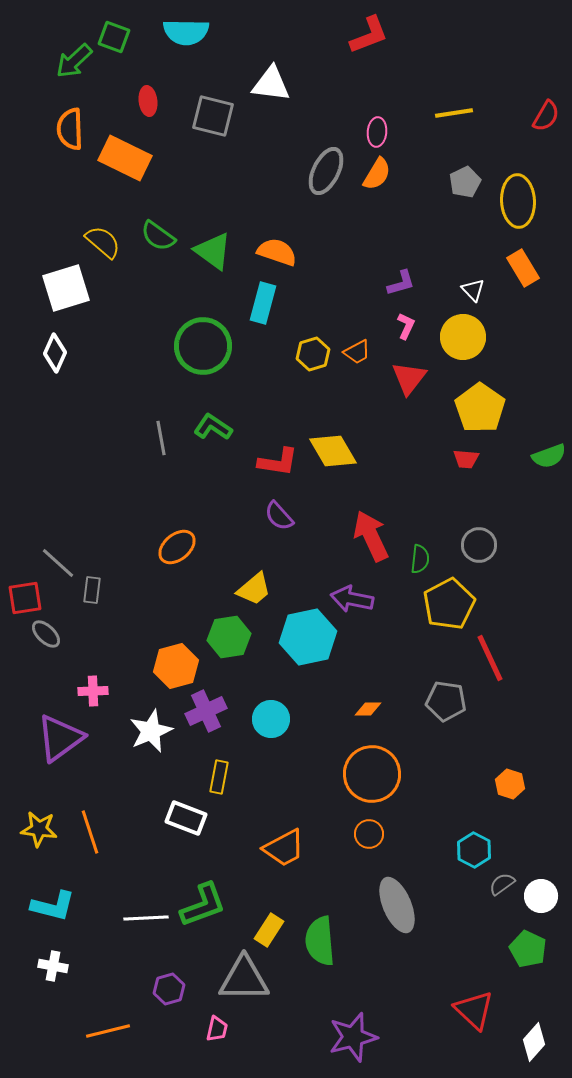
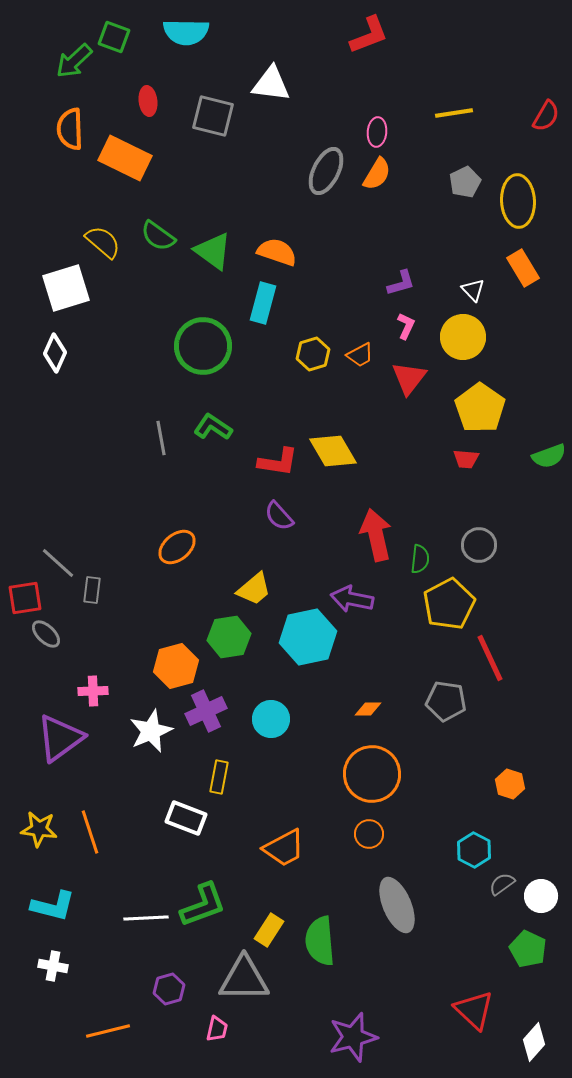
orange trapezoid at (357, 352): moved 3 px right, 3 px down
red arrow at (371, 536): moved 5 px right, 1 px up; rotated 12 degrees clockwise
